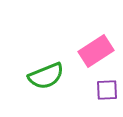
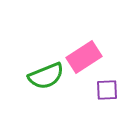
pink rectangle: moved 12 px left, 6 px down
